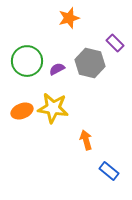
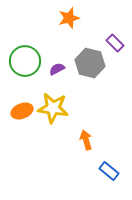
green circle: moved 2 px left
